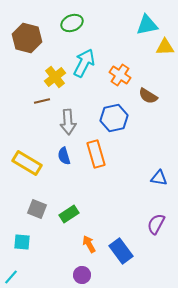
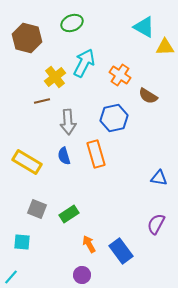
cyan triangle: moved 3 px left, 2 px down; rotated 40 degrees clockwise
yellow rectangle: moved 1 px up
